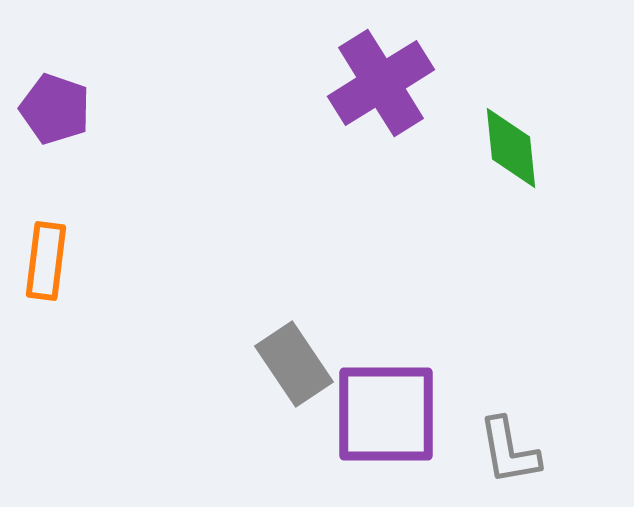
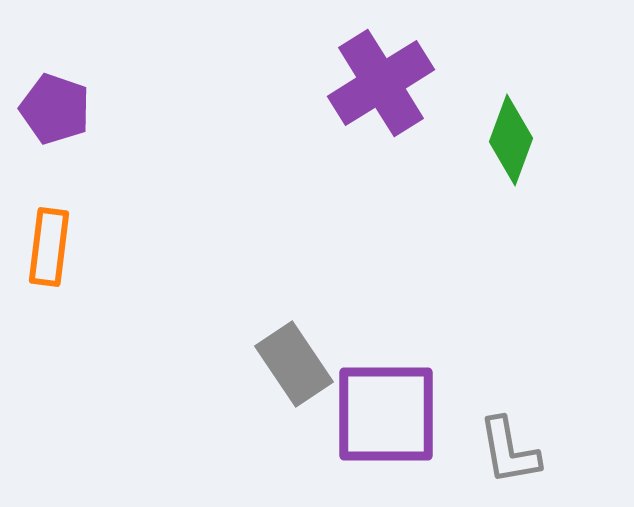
green diamond: moved 8 px up; rotated 26 degrees clockwise
orange rectangle: moved 3 px right, 14 px up
